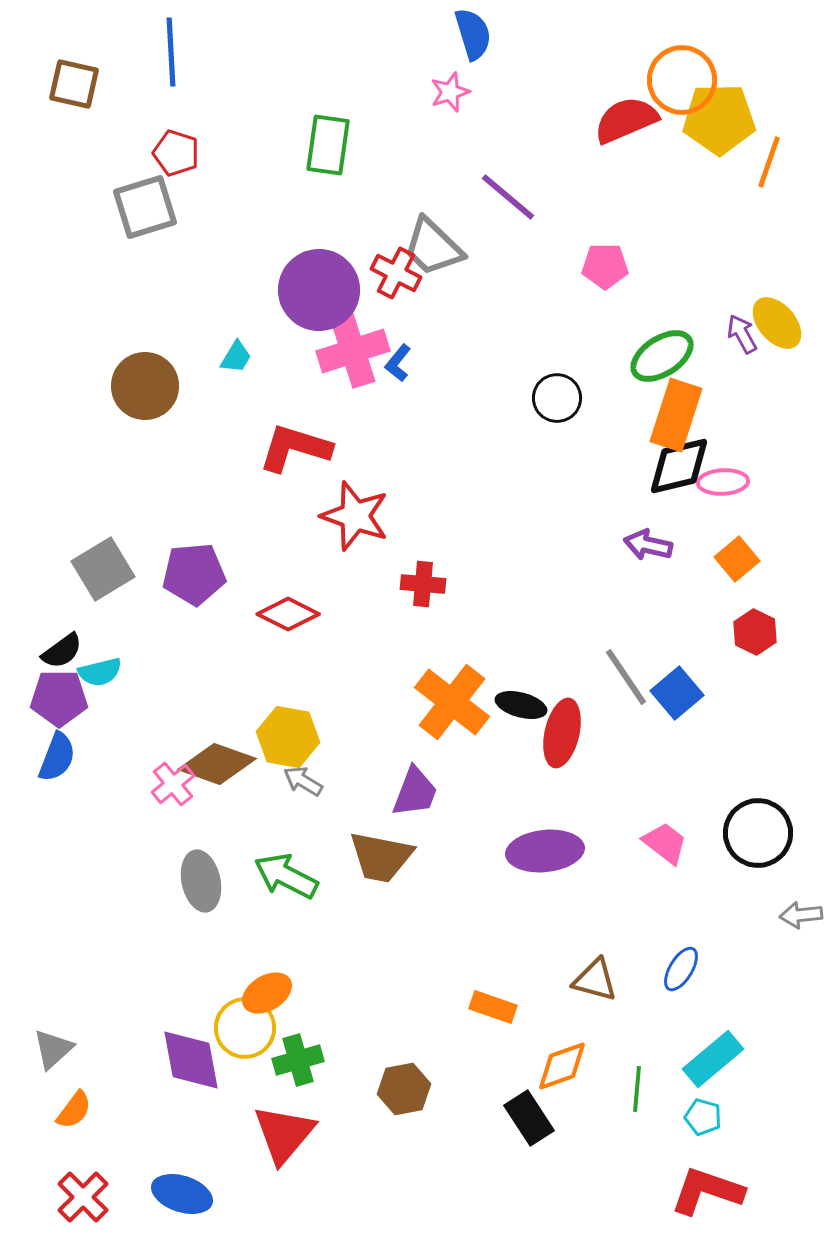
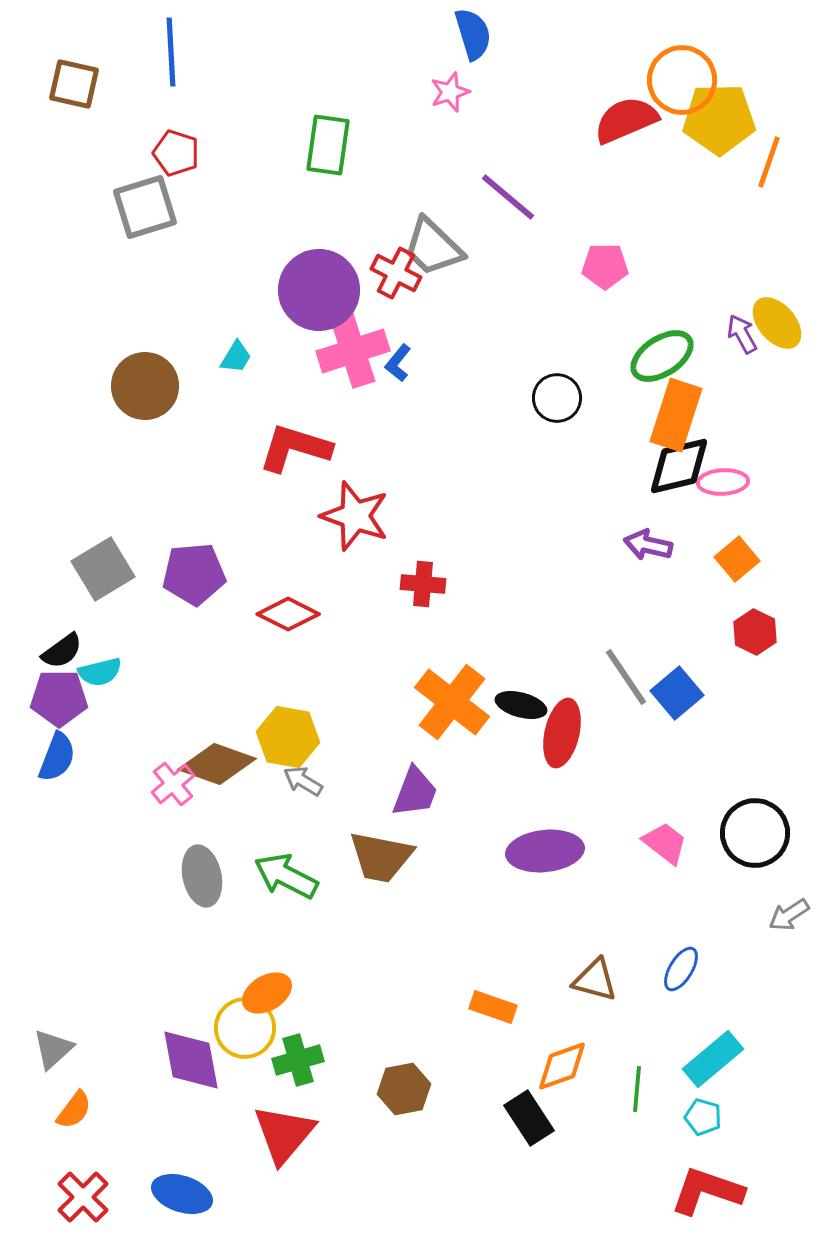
black circle at (758, 833): moved 3 px left
gray ellipse at (201, 881): moved 1 px right, 5 px up
gray arrow at (801, 915): moved 12 px left; rotated 27 degrees counterclockwise
